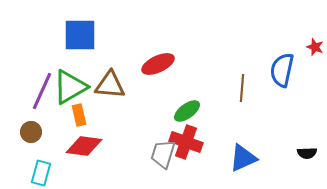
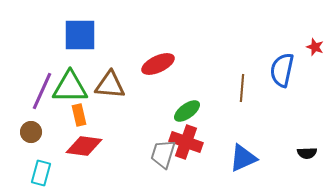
green triangle: rotated 30 degrees clockwise
